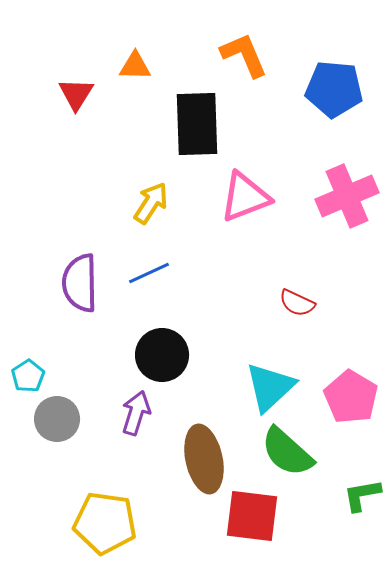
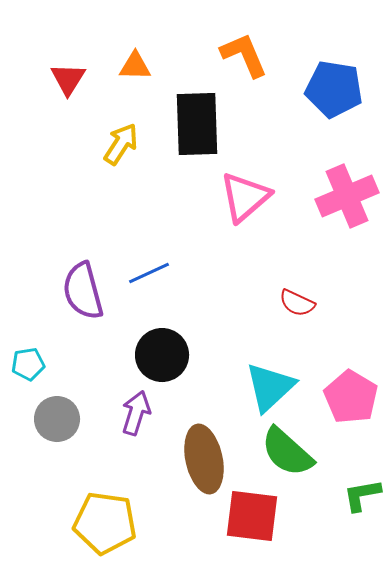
blue pentagon: rotated 4 degrees clockwise
red triangle: moved 8 px left, 15 px up
pink triangle: rotated 20 degrees counterclockwise
yellow arrow: moved 30 px left, 59 px up
purple semicircle: moved 3 px right, 8 px down; rotated 14 degrees counterclockwise
cyan pentagon: moved 12 px up; rotated 24 degrees clockwise
